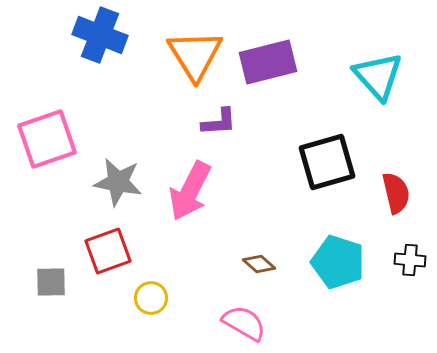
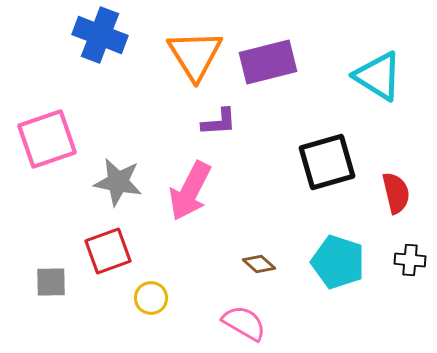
cyan triangle: rotated 16 degrees counterclockwise
